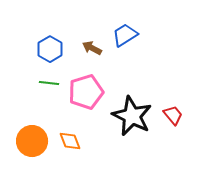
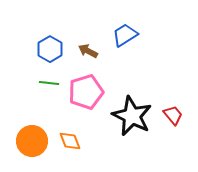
brown arrow: moved 4 px left, 3 px down
